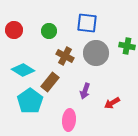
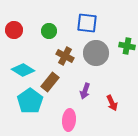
red arrow: rotated 84 degrees counterclockwise
